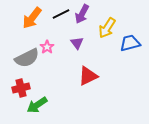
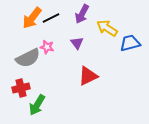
black line: moved 10 px left, 4 px down
yellow arrow: rotated 90 degrees clockwise
pink star: rotated 24 degrees counterclockwise
gray semicircle: moved 1 px right
green arrow: rotated 25 degrees counterclockwise
